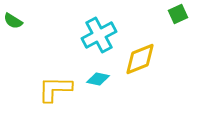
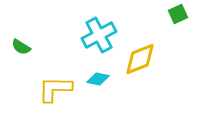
green semicircle: moved 8 px right, 26 px down
